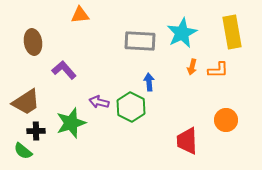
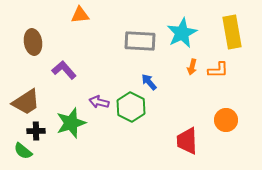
blue arrow: rotated 36 degrees counterclockwise
